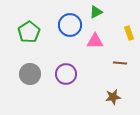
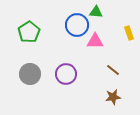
green triangle: rotated 32 degrees clockwise
blue circle: moved 7 px right
brown line: moved 7 px left, 7 px down; rotated 32 degrees clockwise
